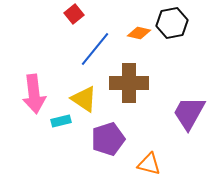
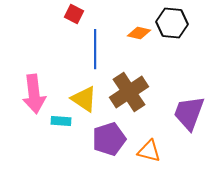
red square: rotated 24 degrees counterclockwise
black hexagon: rotated 16 degrees clockwise
blue line: rotated 39 degrees counterclockwise
brown cross: moved 9 px down; rotated 33 degrees counterclockwise
purple trapezoid: rotated 9 degrees counterclockwise
cyan rectangle: rotated 18 degrees clockwise
purple pentagon: moved 1 px right
orange triangle: moved 13 px up
